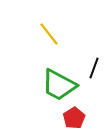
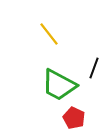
red pentagon: rotated 15 degrees counterclockwise
